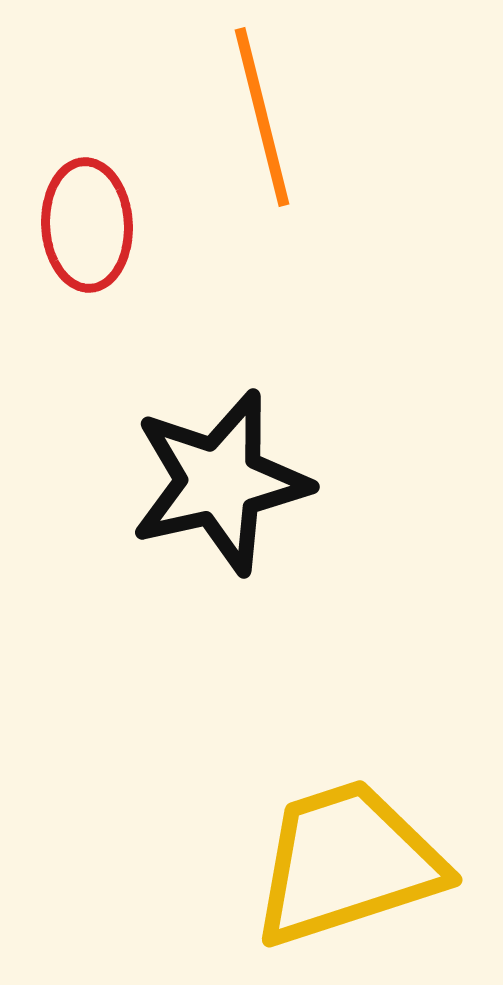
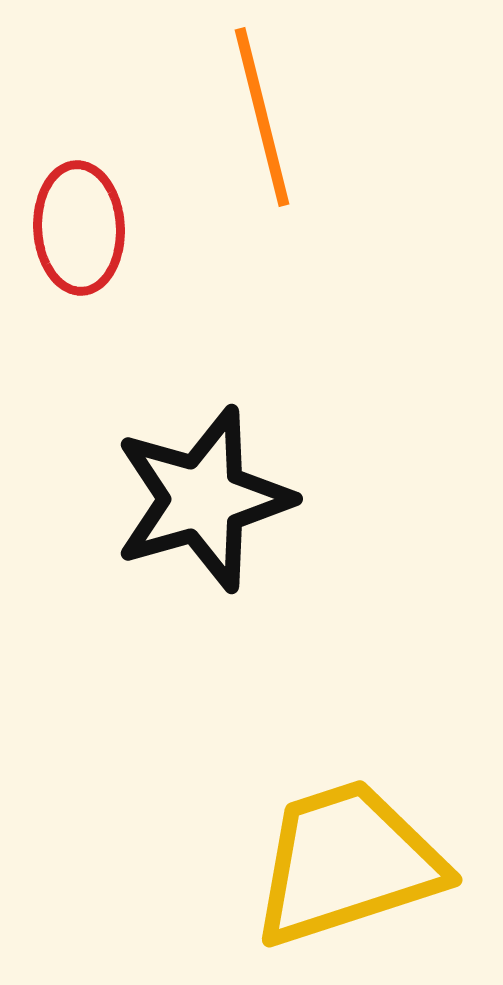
red ellipse: moved 8 px left, 3 px down
black star: moved 17 px left, 17 px down; rotated 3 degrees counterclockwise
